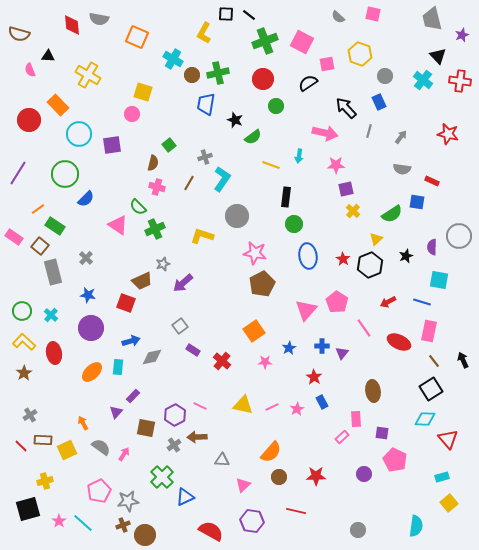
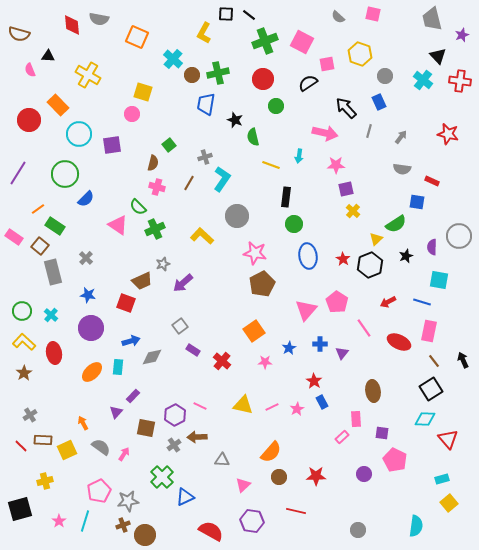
cyan cross at (173, 59): rotated 12 degrees clockwise
green semicircle at (253, 137): rotated 114 degrees clockwise
green semicircle at (392, 214): moved 4 px right, 10 px down
yellow L-shape at (202, 236): rotated 25 degrees clockwise
blue cross at (322, 346): moved 2 px left, 2 px up
red star at (314, 377): moved 4 px down
cyan rectangle at (442, 477): moved 2 px down
black square at (28, 509): moved 8 px left
cyan line at (83, 523): moved 2 px right, 2 px up; rotated 65 degrees clockwise
